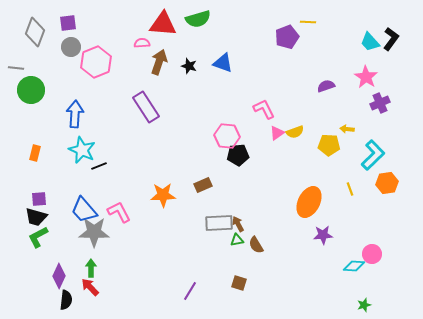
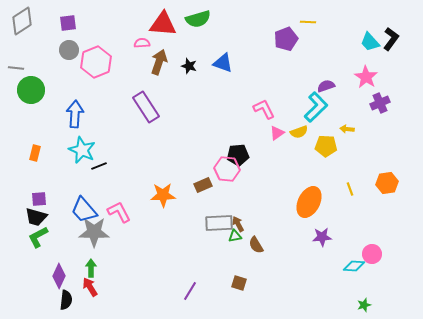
gray diamond at (35, 32): moved 13 px left, 11 px up; rotated 36 degrees clockwise
purple pentagon at (287, 37): moved 1 px left, 2 px down
gray circle at (71, 47): moved 2 px left, 3 px down
yellow semicircle at (295, 132): moved 4 px right
pink hexagon at (227, 136): moved 33 px down
yellow pentagon at (329, 145): moved 3 px left, 1 px down
cyan L-shape at (373, 155): moved 57 px left, 48 px up
purple star at (323, 235): moved 1 px left, 2 px down
green triangle at (237, 240): moved 2 px left, 4 px up
red arrow at (90, 287): rotated 12 degrees clockwise
